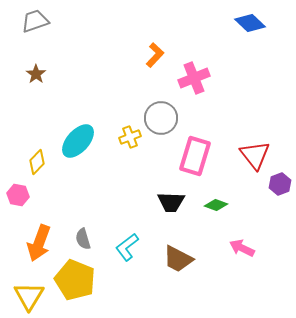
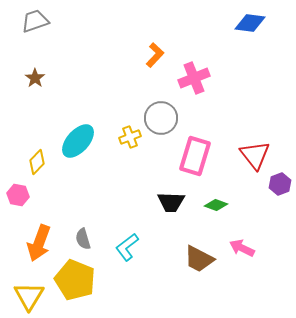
blue diamond: rotated 36 degrees counterclockwise
brown star: moved 1 px left, 4 px down
brown trapezoid: moved 21 px right
